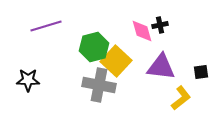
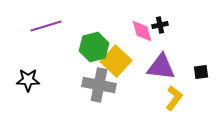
yellow L-shape: moved 7 px left; rotated 15 degrees counterclockwise
